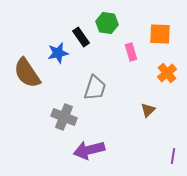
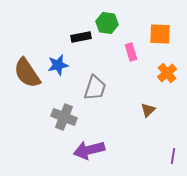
black rectangle: rotated 66 degrees counterclockwise
blue star: moved 12 px down
